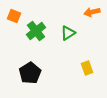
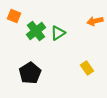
orange arrow: moved 3 px right, 9 px down
green triangle: moved 10 px left
yellow rectangle: rotated 16 degrees counterclockwise
